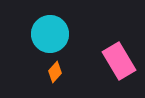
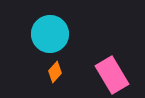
pink rectangle: moved 7 px left, 14 px down
